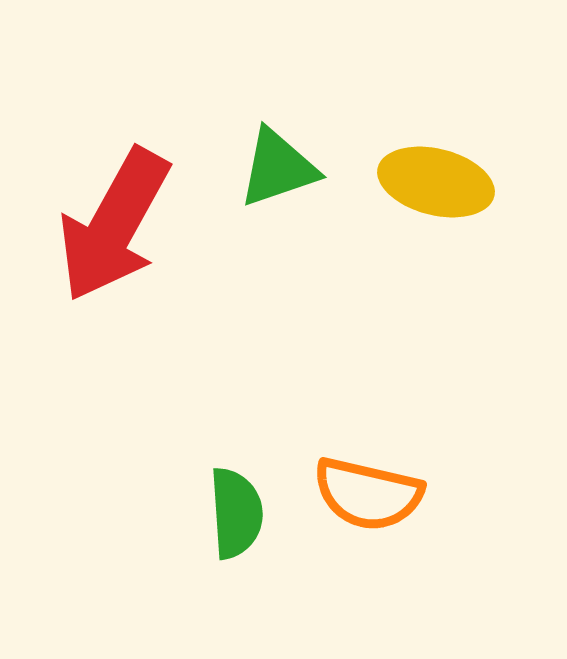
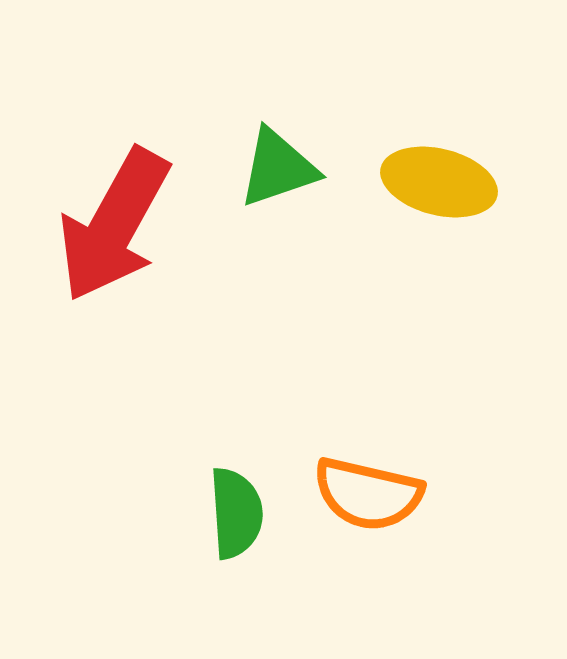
yellow ellipse: moved 3 px right
